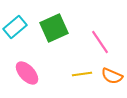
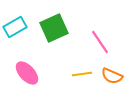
cyan rectangle: rotated 10 degrees clockwise
